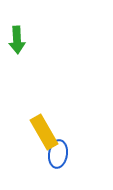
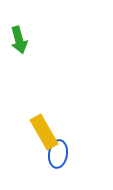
green arrow: moved 2 px right; rotated 12 degrees counterclockwise
